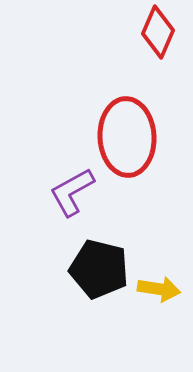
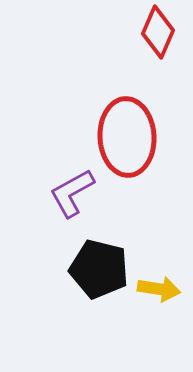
purple L-shape: moved 1 px down
